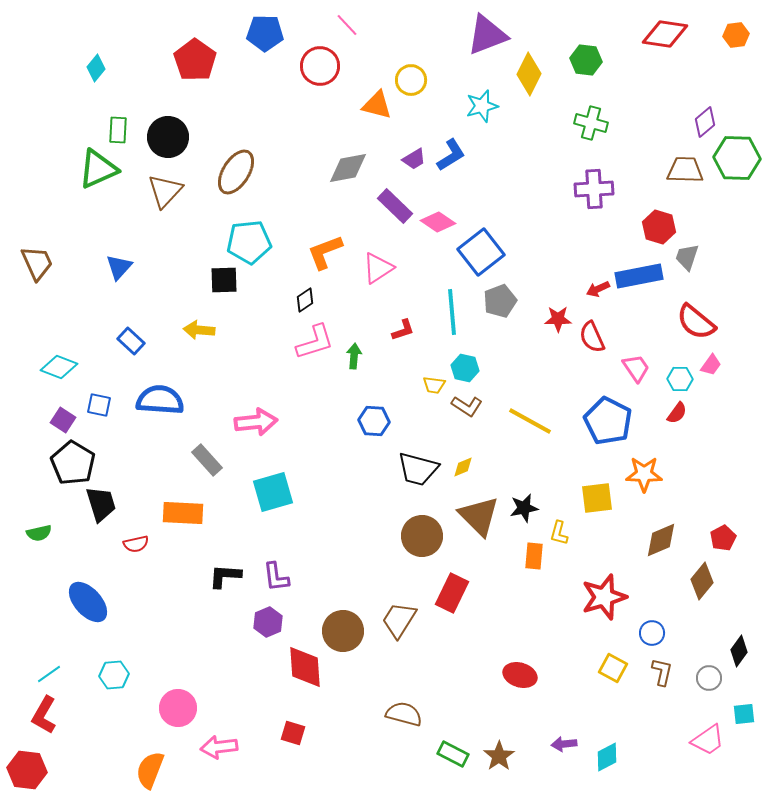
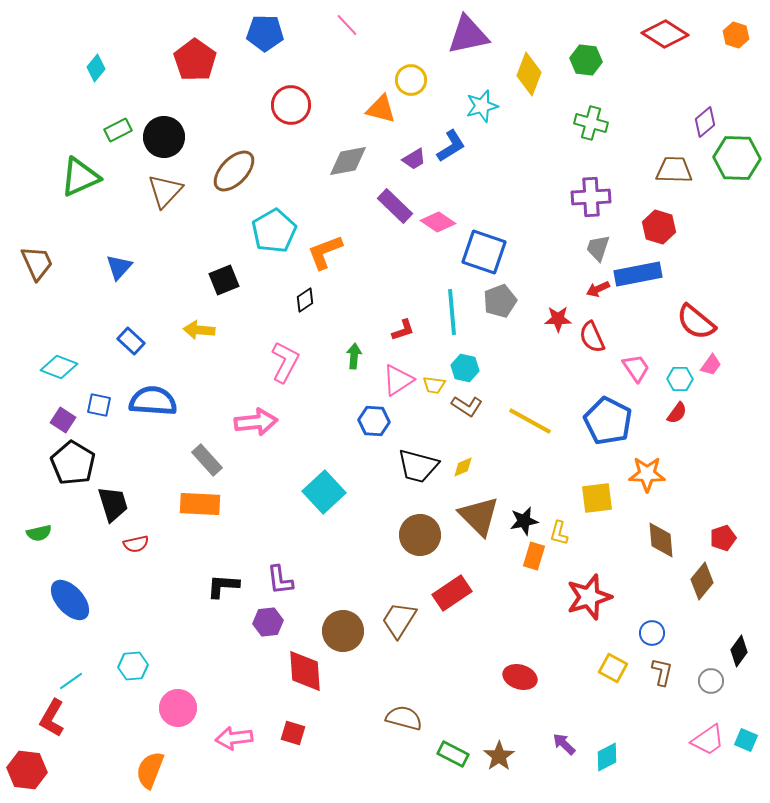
red diamond at (665, 34): rotated 24 degrees clockwise
purple triangle at (487, 35): moved 19 px left; rotated 9 degrees clockwise
orange hexagon at (736, 35): rotated 25 degrees clockwise
red circle at (320, 66): moved 29 px left, 39 px down
yellow diamond at (529, 74): rotated 6 degrees counterclockwise
orange triangle at (377, 105): moved 4 px right, 4 px down
green rectangle at (118, 130): rotated 60 degrees clockwise
black circle at (168, 137): moved 4 px left
blue L-shape at (451, 155): moved 9 px up
gray diamond at (348, 168): moved 7 px up
green triangle at (98, 169): moved 18 px left, 8 px down
brown trapezoid at (685, 170): moved 11 px left
brown ellipse at (236, 172): moved 2 px left, 1 px up; rotated 12 degrees clockwise
purple cross at (594, 189): moved 3 px left, 8 px down
cyan pentagon at (249, 242): moved 25 px right, 11 px up; rotated 24 degrees counterclockwise
blue square at (481, 252): moved 3 px right; rotated 33 degrees counterclockwise
gray trapezoid at (687, 257): moved 89 px left, 9 px up
pink triangle at (378, 268): moved 20 px right, 112 px down
blue rectangle at (639, 276): moved 1 px left, 2 px up
black square at (224, 280): rotated 20 degrees counterclockwise
pink L-shape at (315, 342): moved 30 px left, 20 px down; rotated 45 degrees counterclockwise
blue semicircle at (160, 400): moved 7 px left, 1 px down
black trapezoid at (418, 469): moved 3 px up
orange star at (644, 474): moved 3 px right
cyan square at (273, 492): moved 51 px right; rotated 27 degrees counterclockwise
black trapezoid at (101, 504): moved 12 px right
black star at (524, 508): moved 13 px down
orange rectangle at (183, 513): moved 17 px right, 9 px up
brown circle at (422, 536): moved 2 px left, 1 px up
red pentagon at (723, 538): rotated 10 degrees clockwise
brown diamond at (661, 540): rotated 72 degrees counterclockwise
orange rectangle at (534, 556): rotated 12 degrees clockwise
black L-shape at (225, 576): moved 2 px left, 10 px down
purple L-shape at (276, 577): moved 4 px right, 3 px down
red rectangle at (452, 593): rotated 30 degrees clockwise
red star at (604, 597): moved 15 px left
blue ellipse at (88, 602): moved 18 px left, 2 px up
purple hexagon at (268, 622): rotated 16 degrees clockwise
red diamond at (305, 667): moved 4 px down
cyan line at (49, 674): moved 22 px right, 7 px down
cyan hexagon at (114, 675): moved 19 px right, 9 px up
red ellipse at (520, 675): moved 2 px down
gray circle at (709, 678): moved 2 px right, 3 px down
brown semicircle at (404, 714): moved 4 px down
cyan square at (744, 714): moved 2 px right, 26 px down; rotated 30 degrees clockwise
red L-shape at (44, 715): moved 8 px right, 3 px down
purple arrow at (564, 744): rotated 50 degrees clockwise
pink arrow at (219, 747): moved 15 px right, 9 px up
